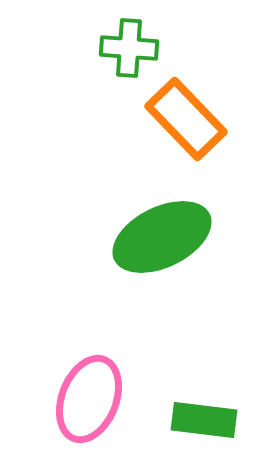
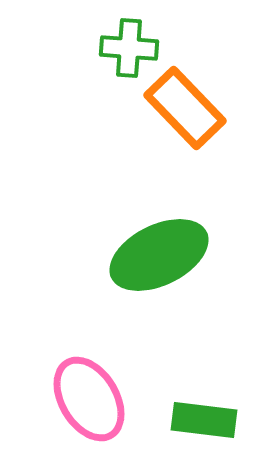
orange rectangle: moved 1 px left, 11 px up
green ellipse: moved 3 px left, 18 px down
pink ellipse: rotated 52 degrees counterclockwise
